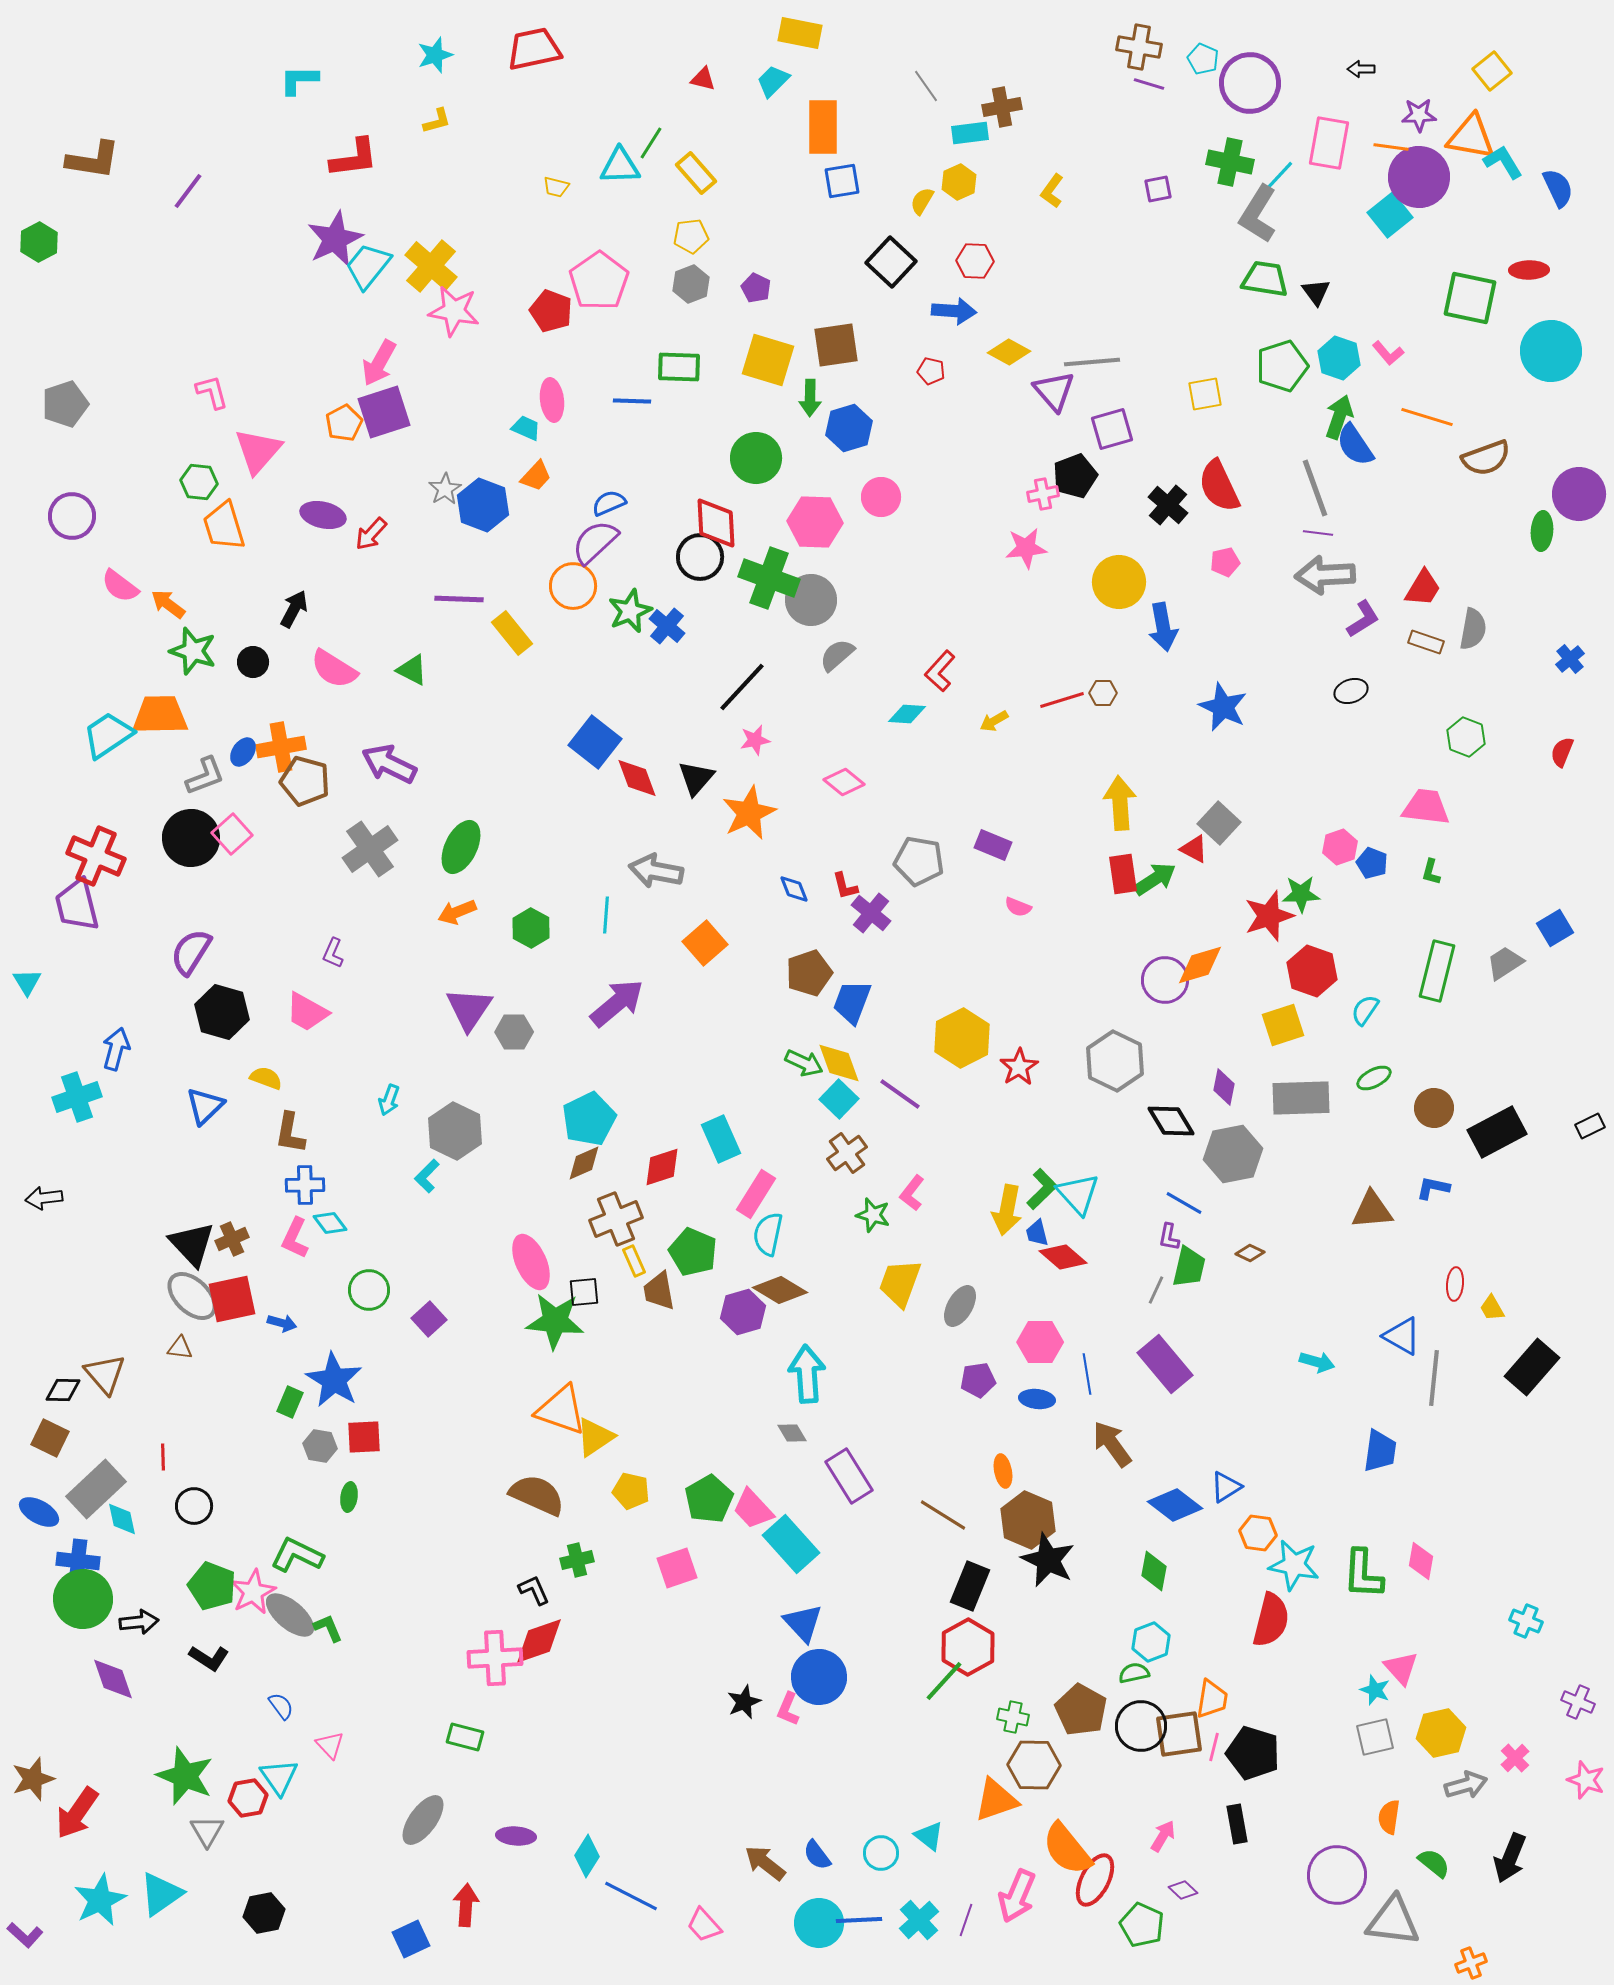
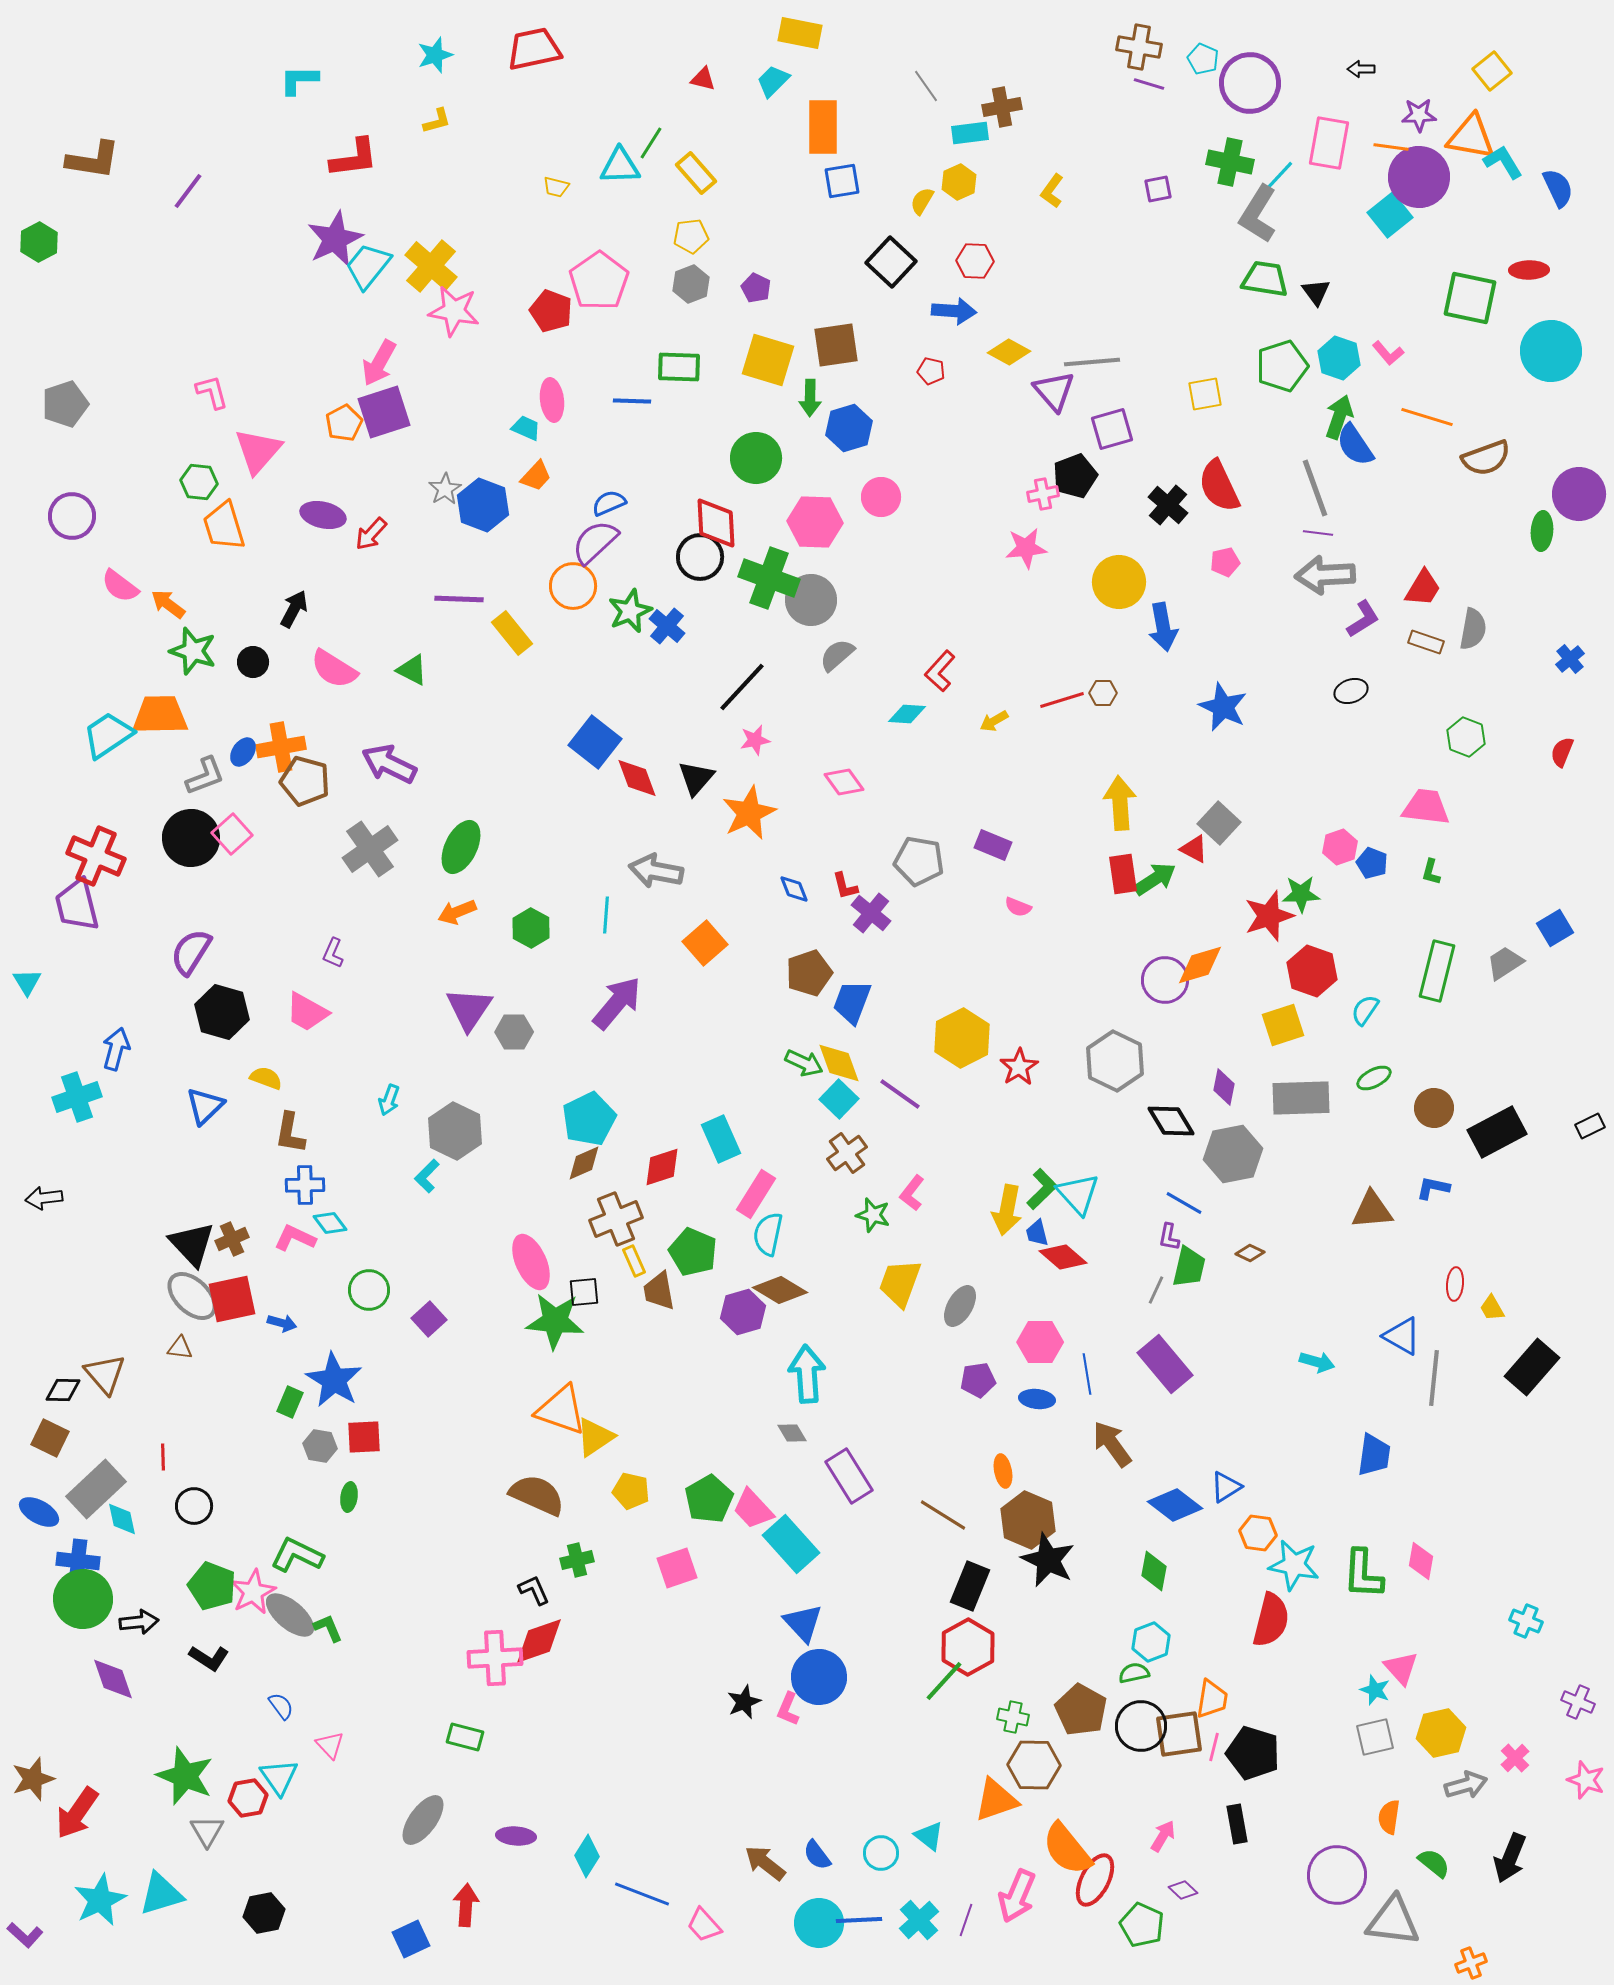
pink diamond at (844, 782): rotated 15 degrees clockwise
purple arrow at (617, 1003): rotated 10 degrees counterclockwise
pink L-shape at (295, 1238): rotated 90 degrees clockwise
blue trapezoid at (1380, 1451): moved 6 px left, 4 px down
cyan triangle at (161, 1894): rotated 18 degrees clockwise
blue line at (631, 1896): moved 11 px right, 2 px up; rotated 6 degrees counterclockwise
